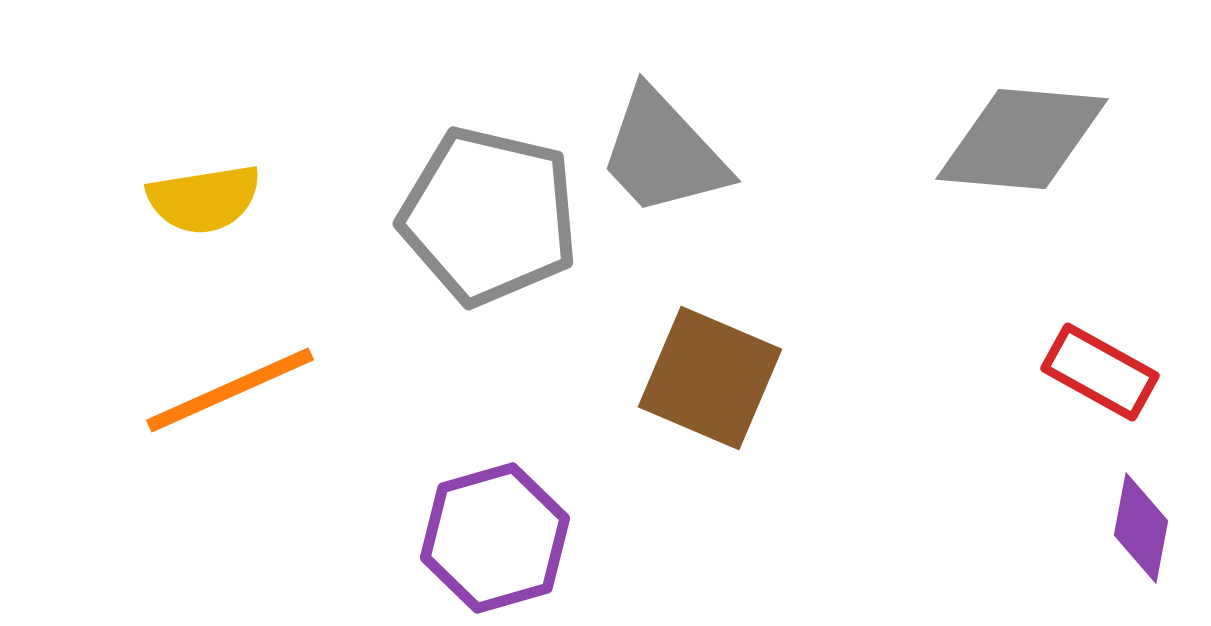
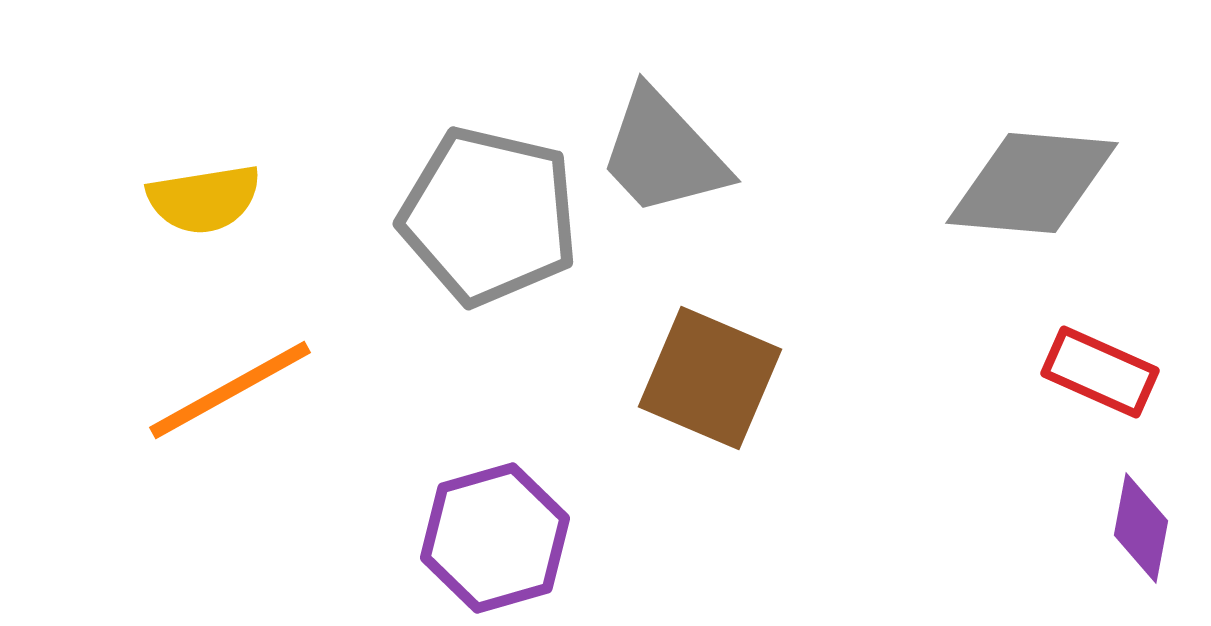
gray diamond: moved 10 px right, 44 px down
red rectangle: rotated 5 degrees counterclockwise
orange line: rotated 5 degrees counterclockwise
